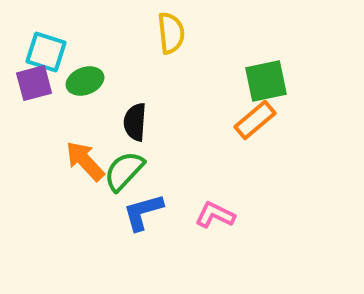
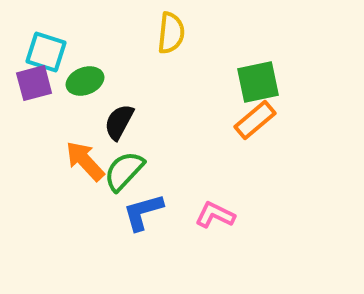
yellow semicircle: rotated 12 degrees clockwise
green square: moved 8 px left, 1 px down
black semicircle: moved 16 px left; rotated 24 degrees clockwise
